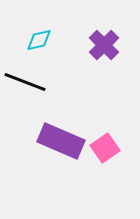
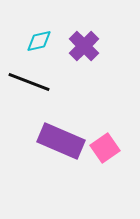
cyan diamond: moved 1 px down
purple cross: moved 20 px left, 1 px down
black line: moved 4 px right
